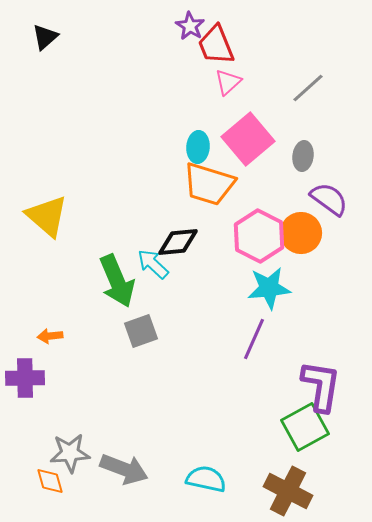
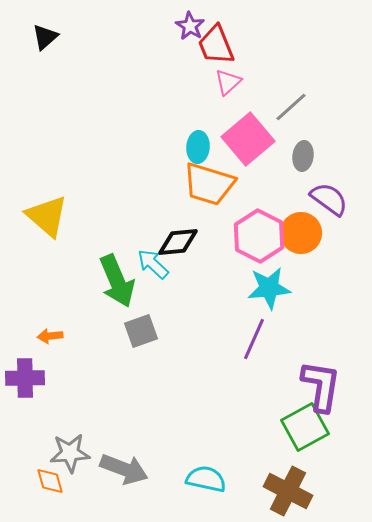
gray line: moved 17 px left, 19 px down
